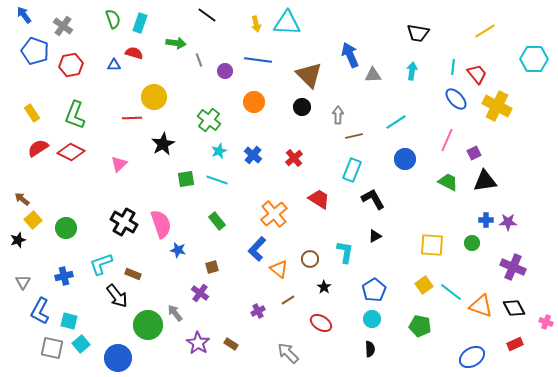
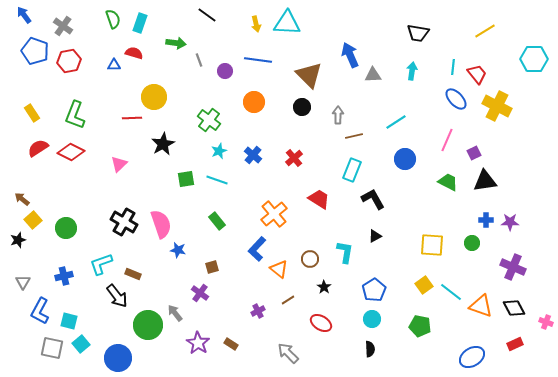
red hexagon at (71, 65): moved 2 px left, 4 px up
purple star at (508, 222): moved 2 px right
